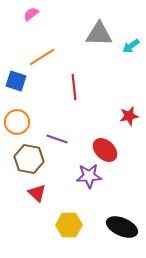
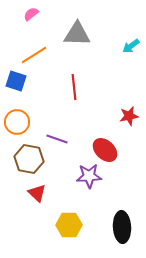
gray triangle: moved 22 px left
orange line: moved 8 px left, 2 px up
black ellipse: rotated 64 degrees clockwise
